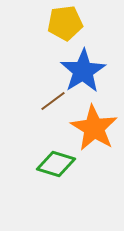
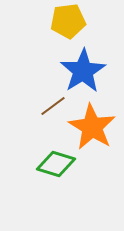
yellow pentagon: moved 3 px right, 2 px up
brown line: moved 5 px down
orange star: moved 2 px left, 1 px up
